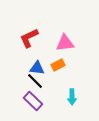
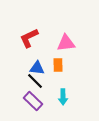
pink triangle: moved 1 px right
orange rectangle: rotated 64 degrees counterclockwise
cyan arrow: moved 9 px left
